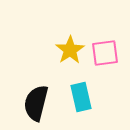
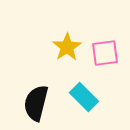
yellow star: moved 3 px left, 3 px up
cyan rectangle: moved 3 px right; rotated 32 degrees counterclockwise
